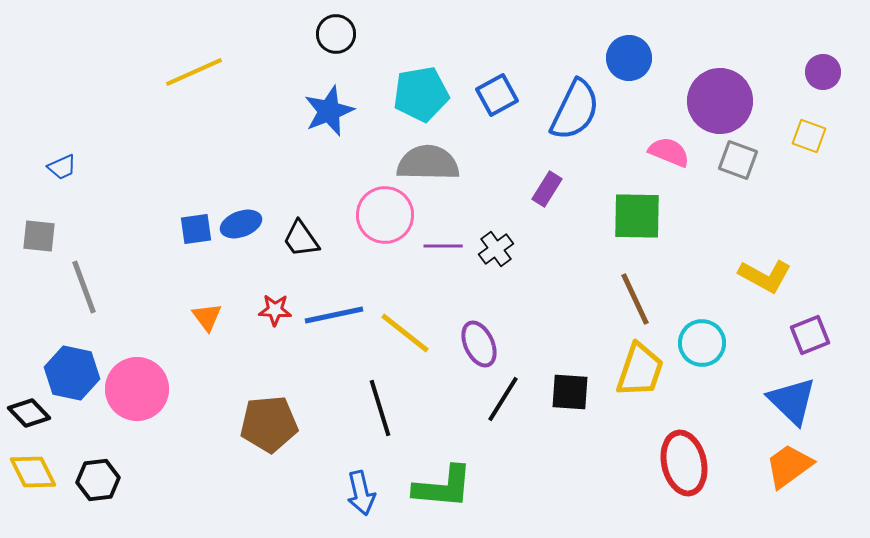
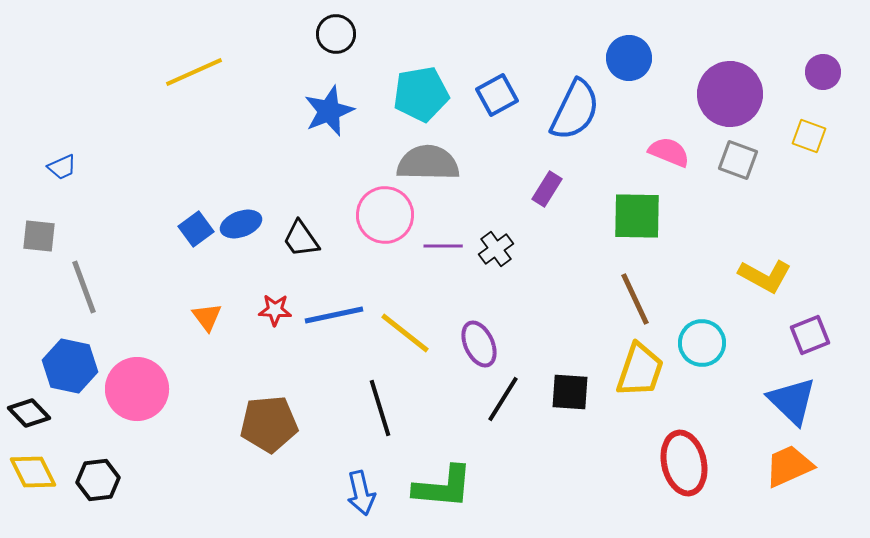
purple circle at (720, 101): moved 10 px right, 7 px up
blue square at (196, 229): rotated 28 degrees counterclockwise
blue hexagon at (72, 373): moved 2 px left, 7 px up
orange trapezoid at (789, 466): rotated 12 degrees clockwise
